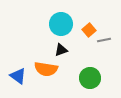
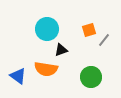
cyan circle: moved 14 px left, 5 px down
orange square: rotated 24 degrees clockwise
gray line: rotated 40 degrees counterclockwise
green circle: moved 1 px right, 1 px up
